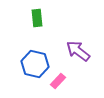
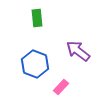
blue hexagon: rotated 8 degrees clockwise
pink rectangle: moved 3 px right, 6 px down
